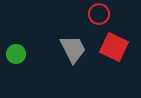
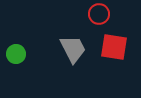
red square: rotated 16 degrees counterclockwise
